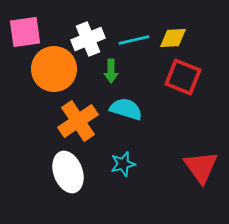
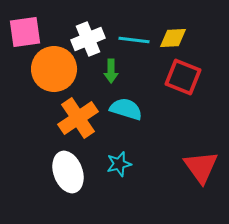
cyan line: rotated 20 degrees clockwise
orange cross: moved 3 px up
cyan star: moved 4 px left
